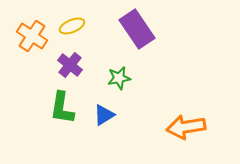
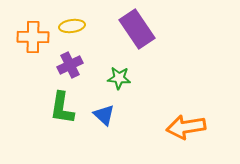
yellow ellipse: rotated 15 degrees clockwise
orange cross: moved 1 px right, 1 px down; rotated 32 degrees counterclockwise
purple cross: rotated 25 degrees clockwise
green star: rotated 15 degrees clockwise
blue triangle: rotated 45 degrees counterclockwise
